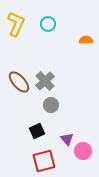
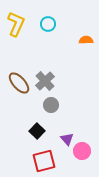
brown ellipse: moved 1 px down
black square: rotated 21 degrees counterclockwise
pink circle: moved 1 px left
